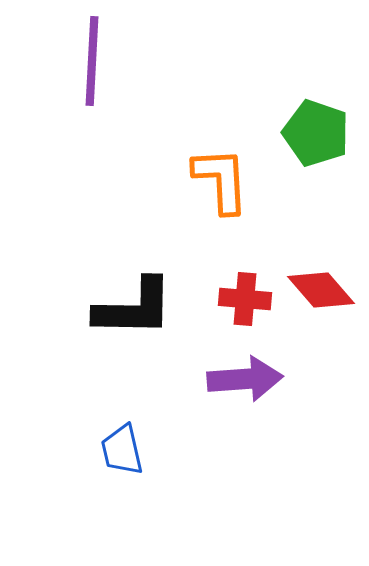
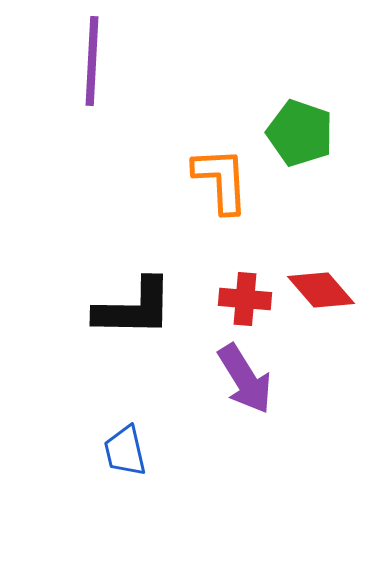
green pentagon: moved 16 px left
purple arrow: rotated 62 degrees clockwise
blue trapezoid: moved 3 px right, 1 px down
